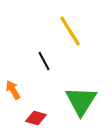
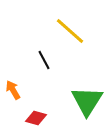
yellow line: rotated 16 degrees counterclockwise
black line: moved 1 px up
green triangle: moved 6 px right
